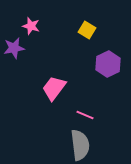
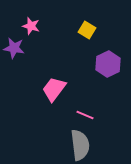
purple star: rotated 20 degrees clockwise
pink trapezoid: moved 1 px down
